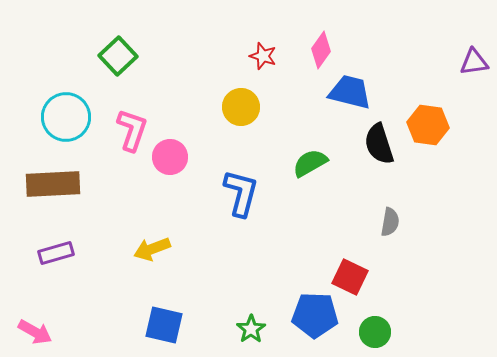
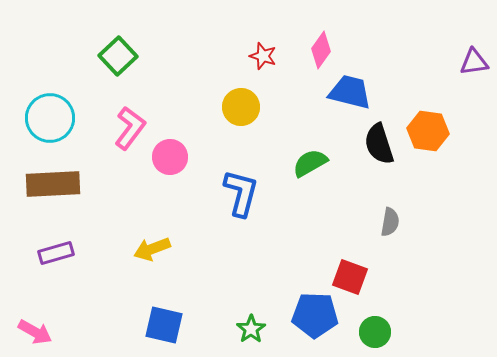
cyan circle: moved 16 px left, 1 px down
orange hexagon: moved 6 px down
pink L-shape: moved 2 px left, 2 px up; rotated 18 degrees clockwise
red square: rotated 6 degrees counterclockwise
